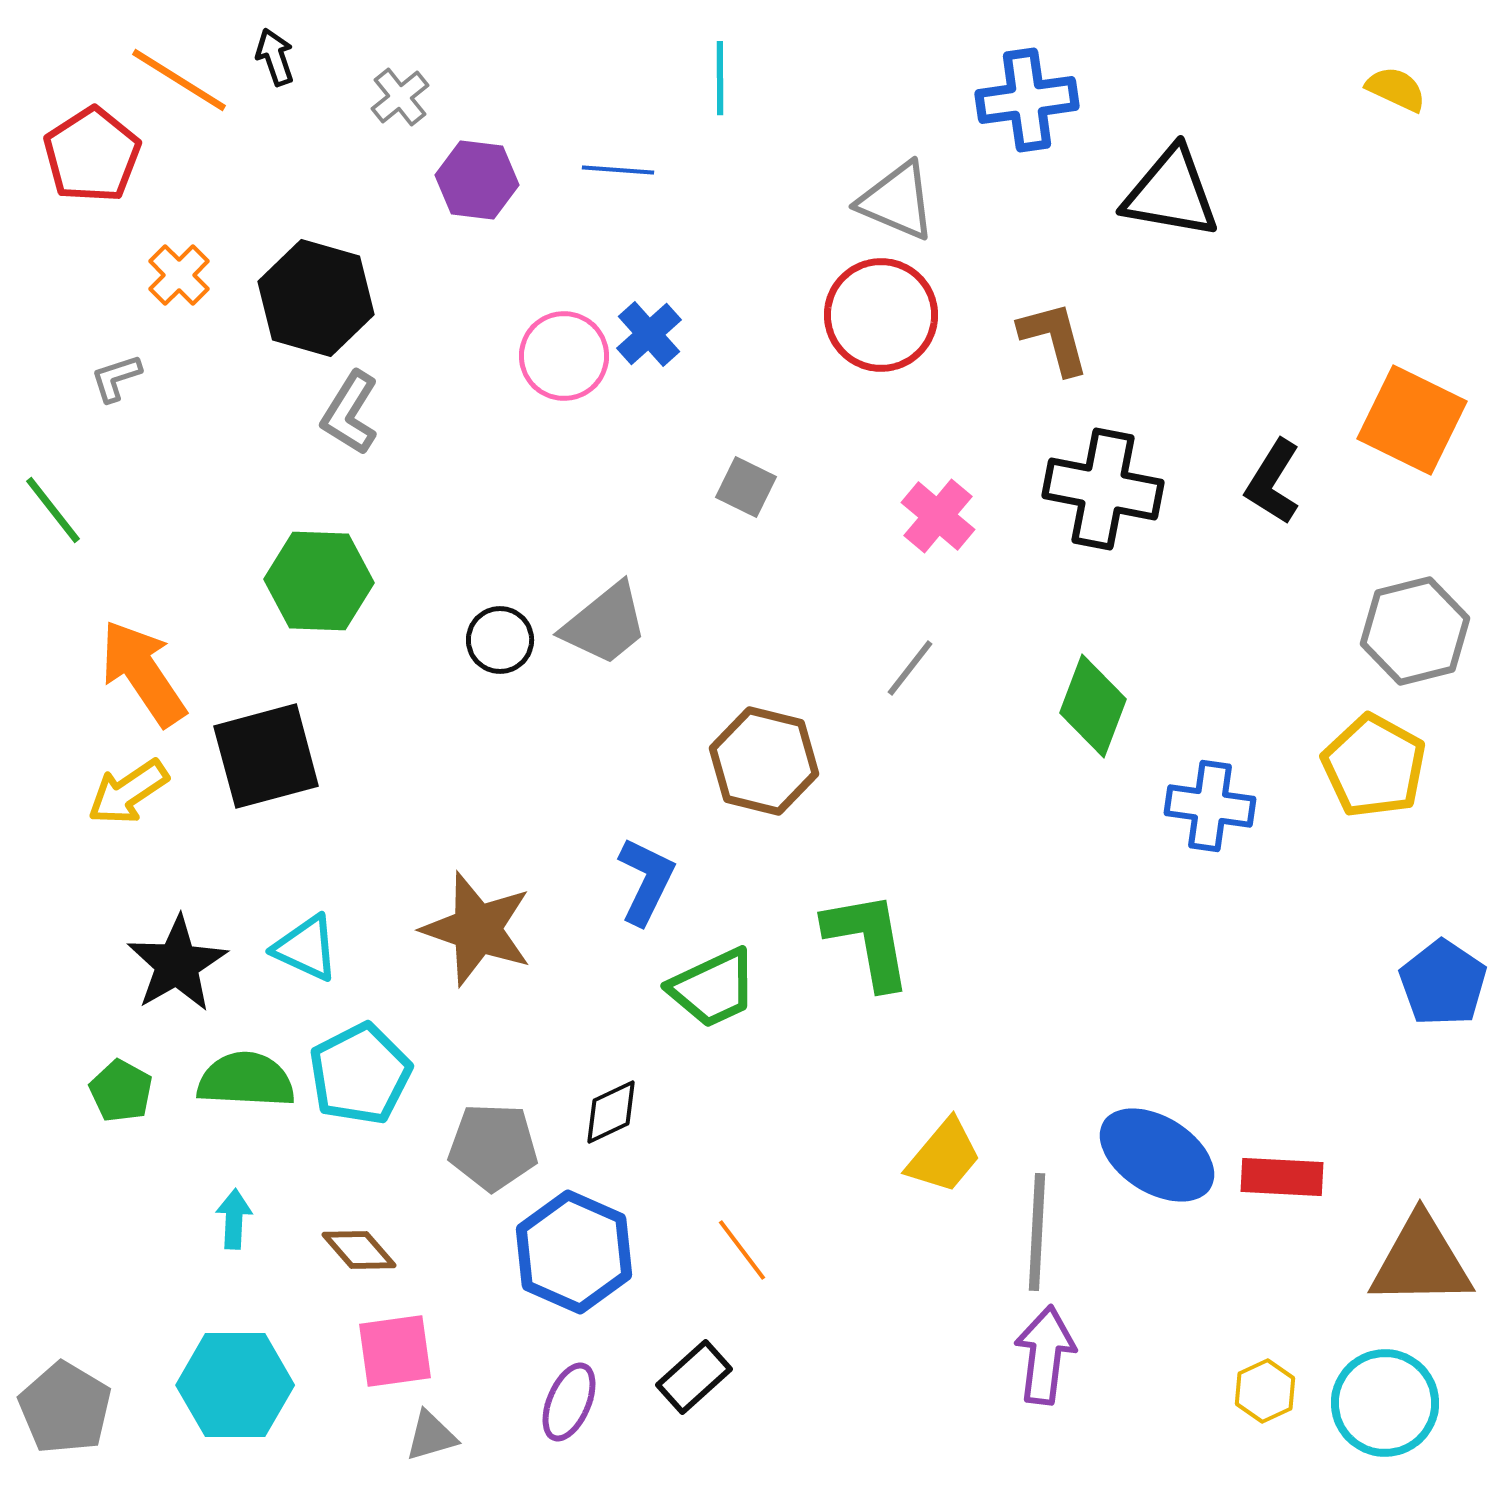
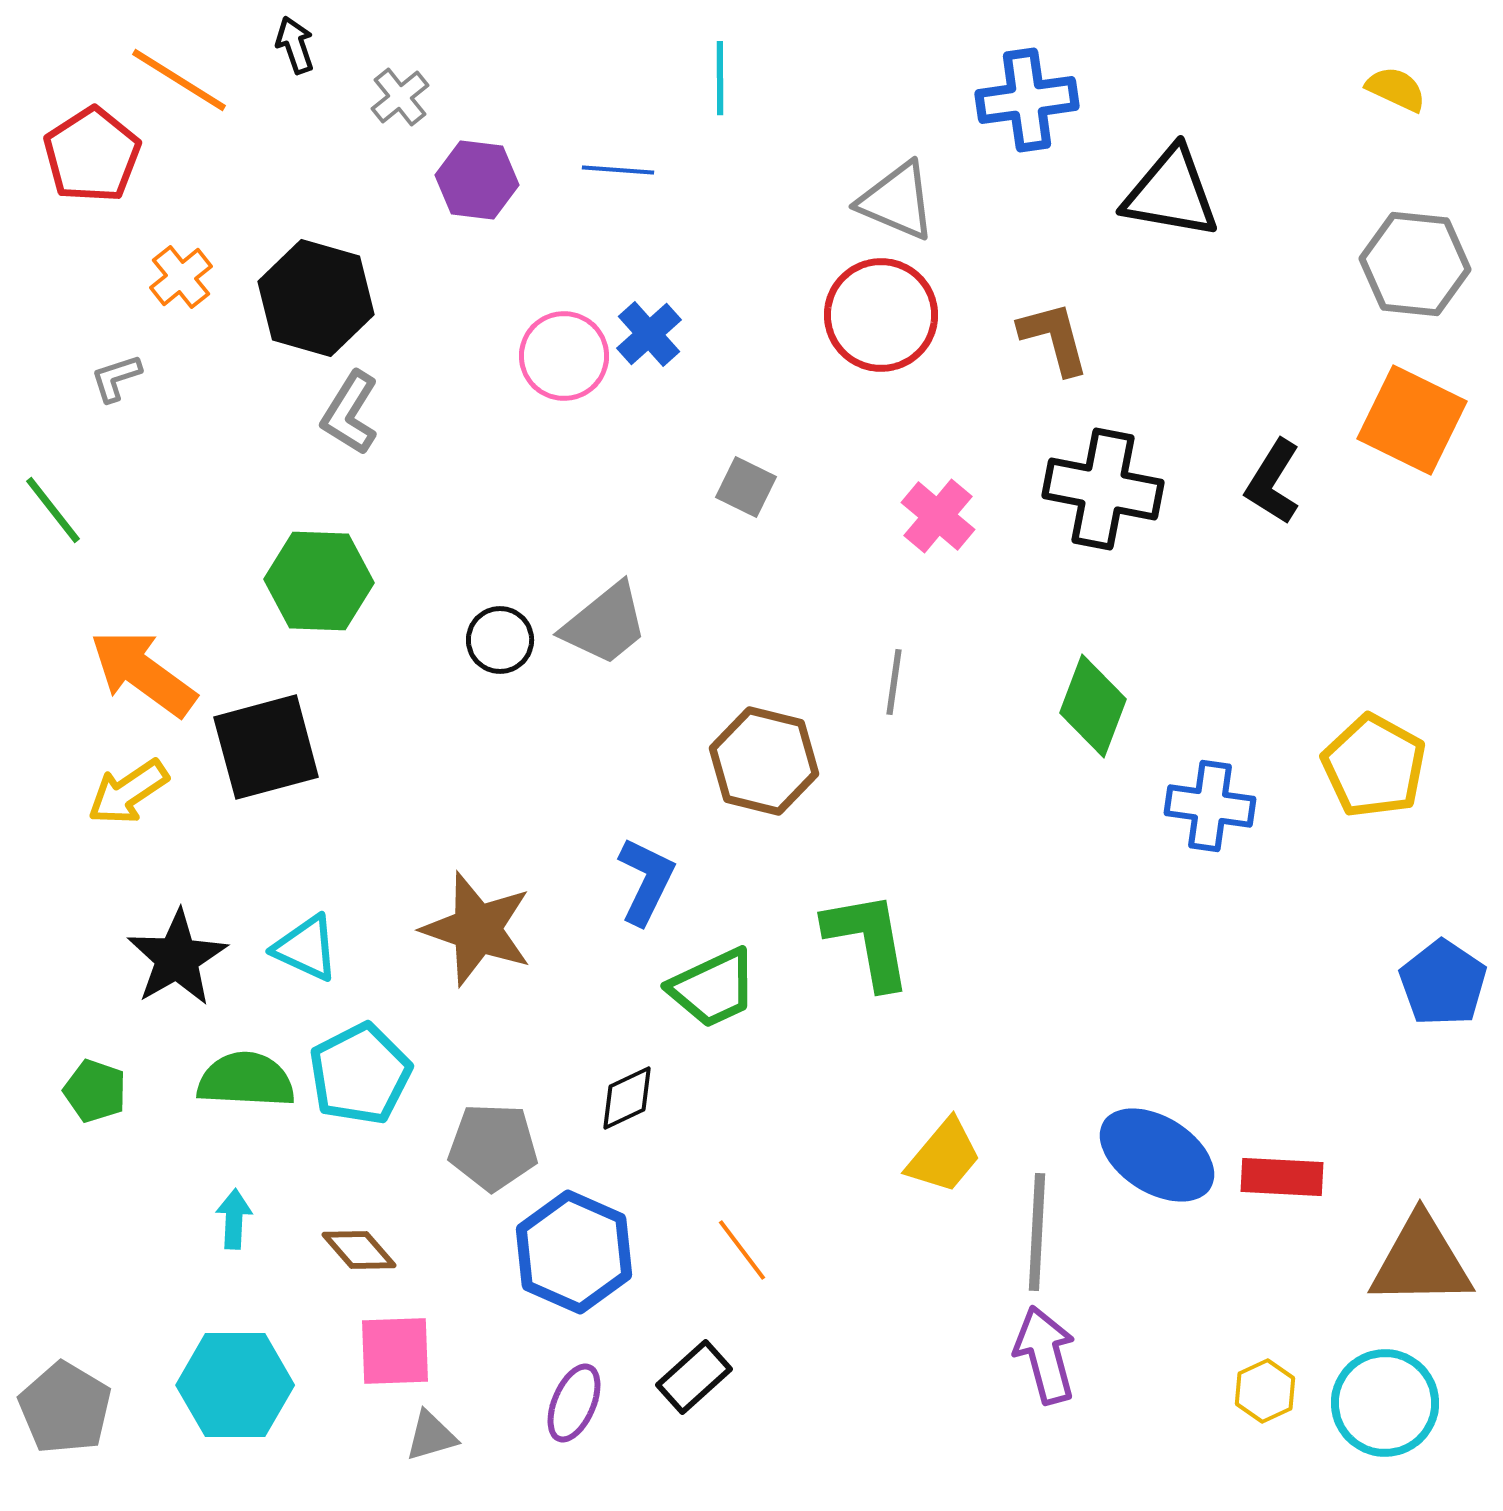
black arrow at (275, 57): moved 20 px right, 12 px up
orange cross at (179, 275): moved 2 px right, 2 px down; rotated 6 degrees clockwise
gray hexagon at (1415, 631): moved 367 px up; rotated 20 degrees clockwise
gray line at (910, 668): moved 16 px left, 14 px down; rotated 30 degrees counterclockwise
orange arrow at (143, 673): rotated 20 degrees counterclockwise
black square at (266, 756): moved 9 px up
black star at (177, 964): moved 6 px up
green pentagon at (121, 1091): moved 26 px left; rotated 10 degrees counterclockwise
black diamond at (611, 1112): moved 16 px right, 14 px up
pink square at (395, 1351): rotated 6 degrees clockwise
purple arrow at (1045, 1355): rotated 22 degrees counterclockwise
purple ellipse at (569, 1402): moved 5 px right, 1 px down
